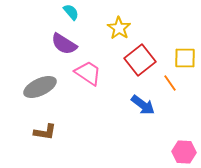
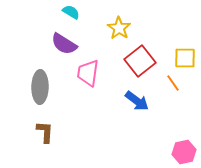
cyan semicircle: rotated 18 degrees counterclockwise
red square: moved 1 px down
pink trapezoid: rotated 116 degrees counterclockwise
orange line: moved 3 px right
gray ellipse: rotated 64 degrees counterclockwise
blue arrow: moved 6 px left, 4 px up
brown L-shape: rotated 95 degrees counterclockwise
pink hexagon: rotated 15 degrees counterclockwise
